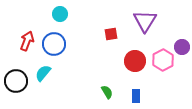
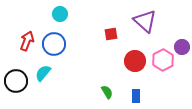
purple triangle: rotated 20 degrees counterclockwise
